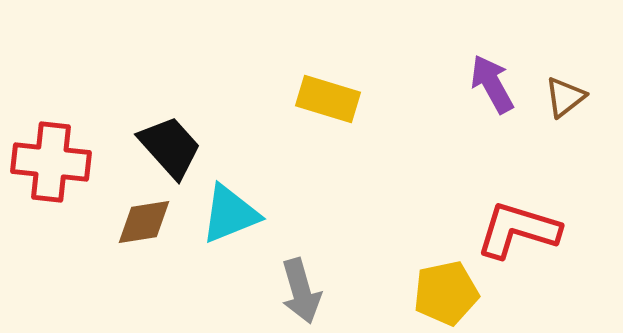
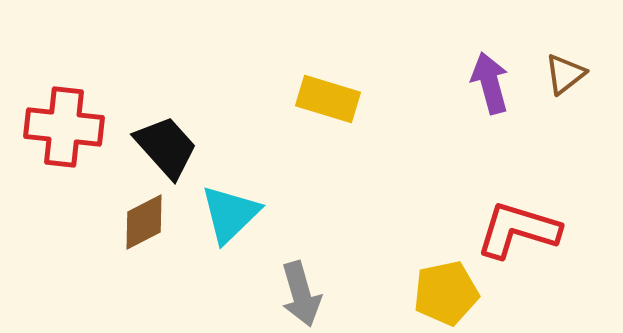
purple arrow: moved 2 px left, 1 px up; rotated 14 degrees clockwise
brown triangle: moved 23 px up
black trapezoid: moved 4 px left
red cross: moved 13 px right, 35 px up
cyan triangle: rotated 22 degrees counterclockwise
brown diamond: rotated 18 degrees counterclockwise
gray arrow: moved 3 px down
